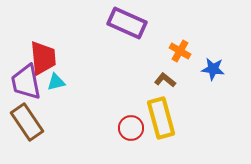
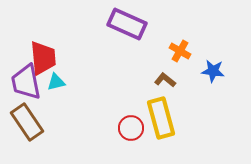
purple rectangle: moved 1 px down
blue star: moved 2 px down
